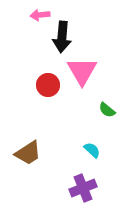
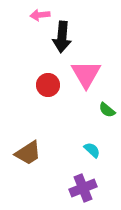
pink triangle: moved 4 px right, 3 px down
